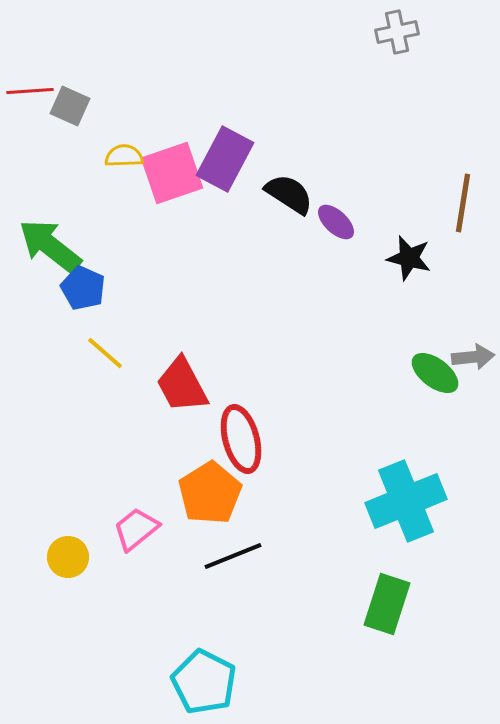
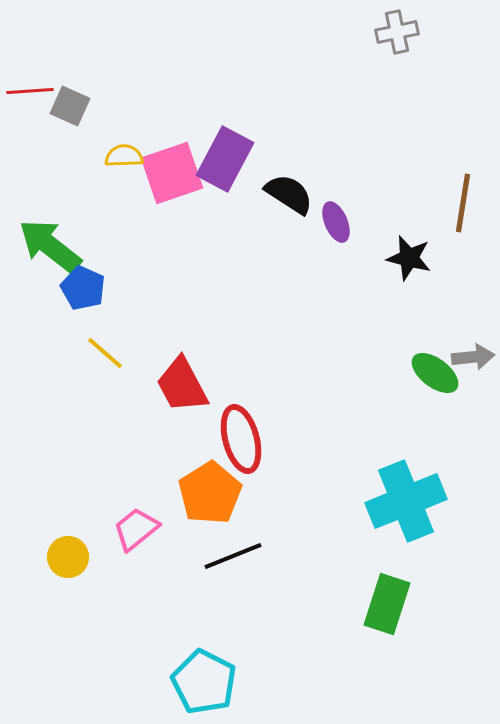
purple ellipse: rotated 24 degrees clockwise
